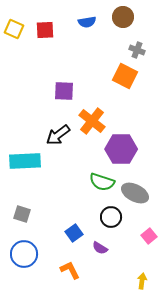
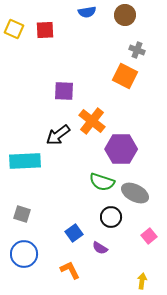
brown circle: moved 2 px right, 2 px up
blue semicircle: moved 10 px up
